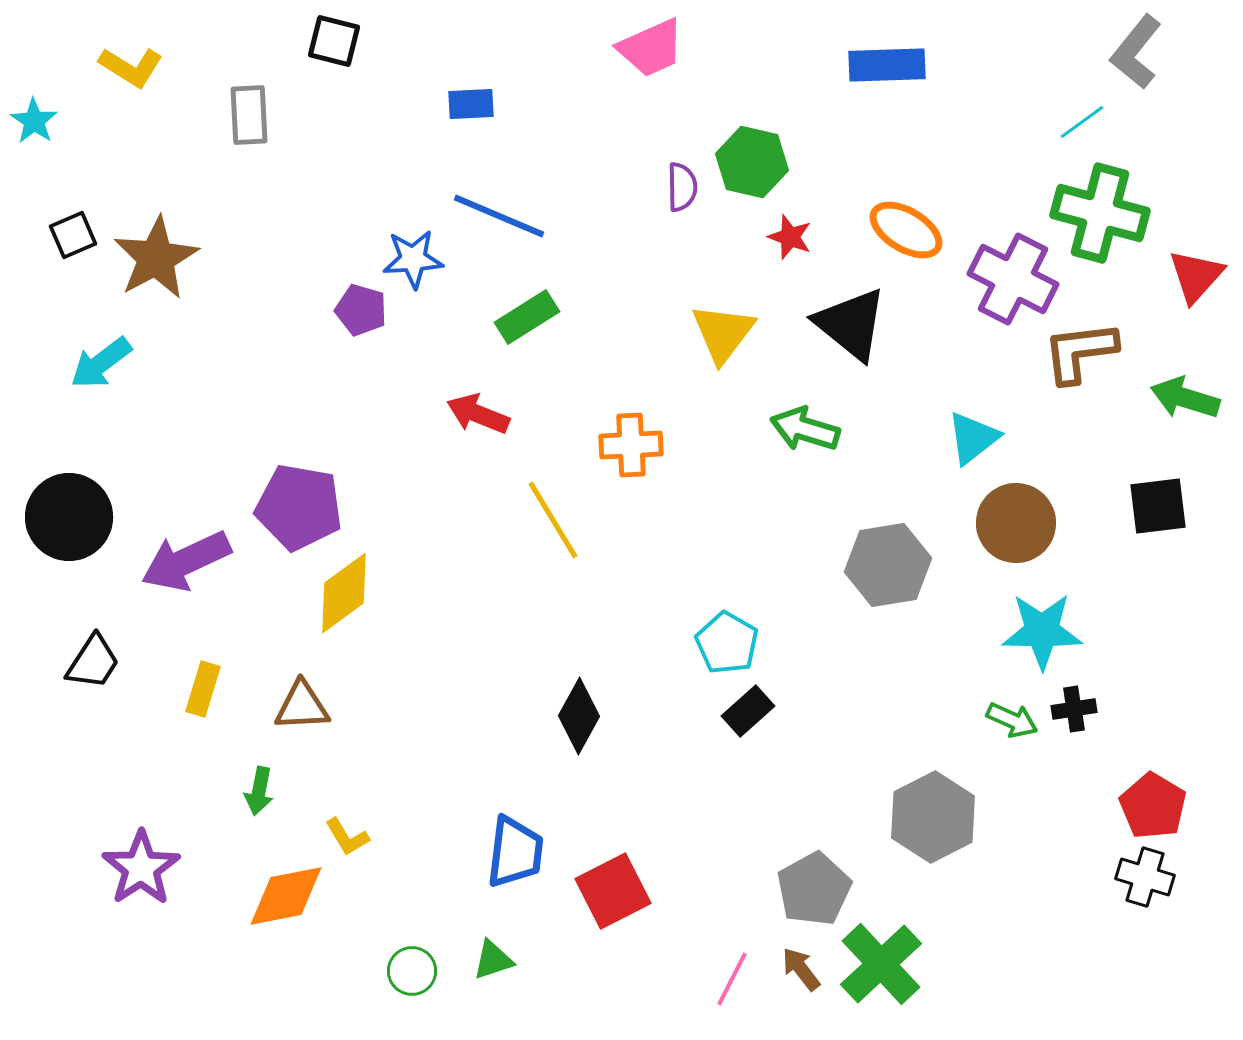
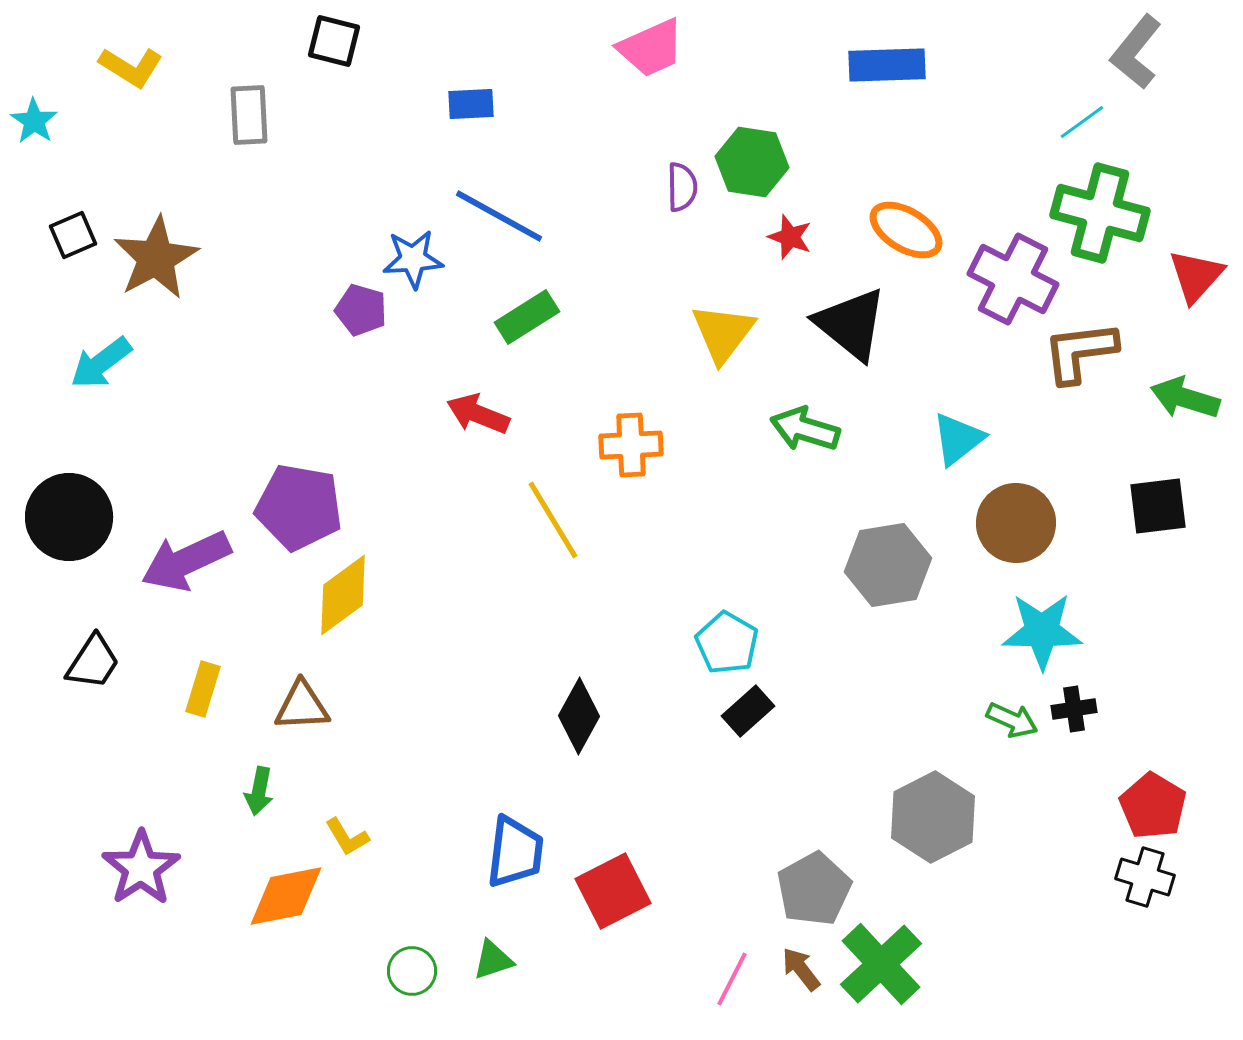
green hexagon at (752, 162): rotated 4 degrees counterclockwise
blue line at (499, 216): rotated 6 degrees clockwise
cyan triangle at (973, 438): moved 15 px left, 1 px down
yellow diamond at (344, 593): moved 1 px left, 2 px down
